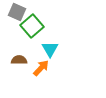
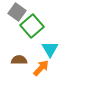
gray square: rotated 12 degrees clockwise
